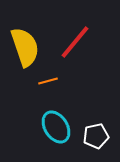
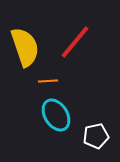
orange line: rotated 12 degrees clockwise
cyan ellipse: moved 12 px up
